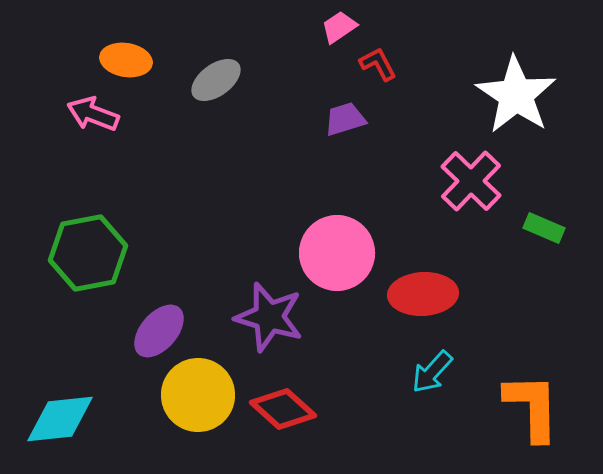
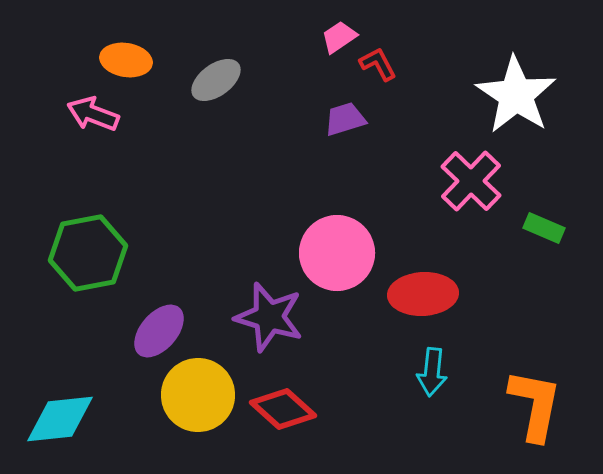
pink trapezoid: moved 10 px down
cyan arrow: rotated 36 degrees counterclockwise
orange L-shape: moved 3 px right, 2 px up; rotated 12 degrees clockwise
